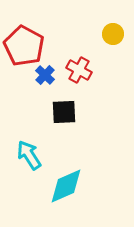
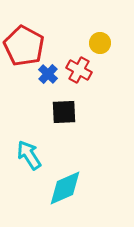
yellow circle: moved 13 px left, 9 px down
blue cross: moved 3 px right, 1 px up
cyan diamond: moved 1 px left, 2 px down
